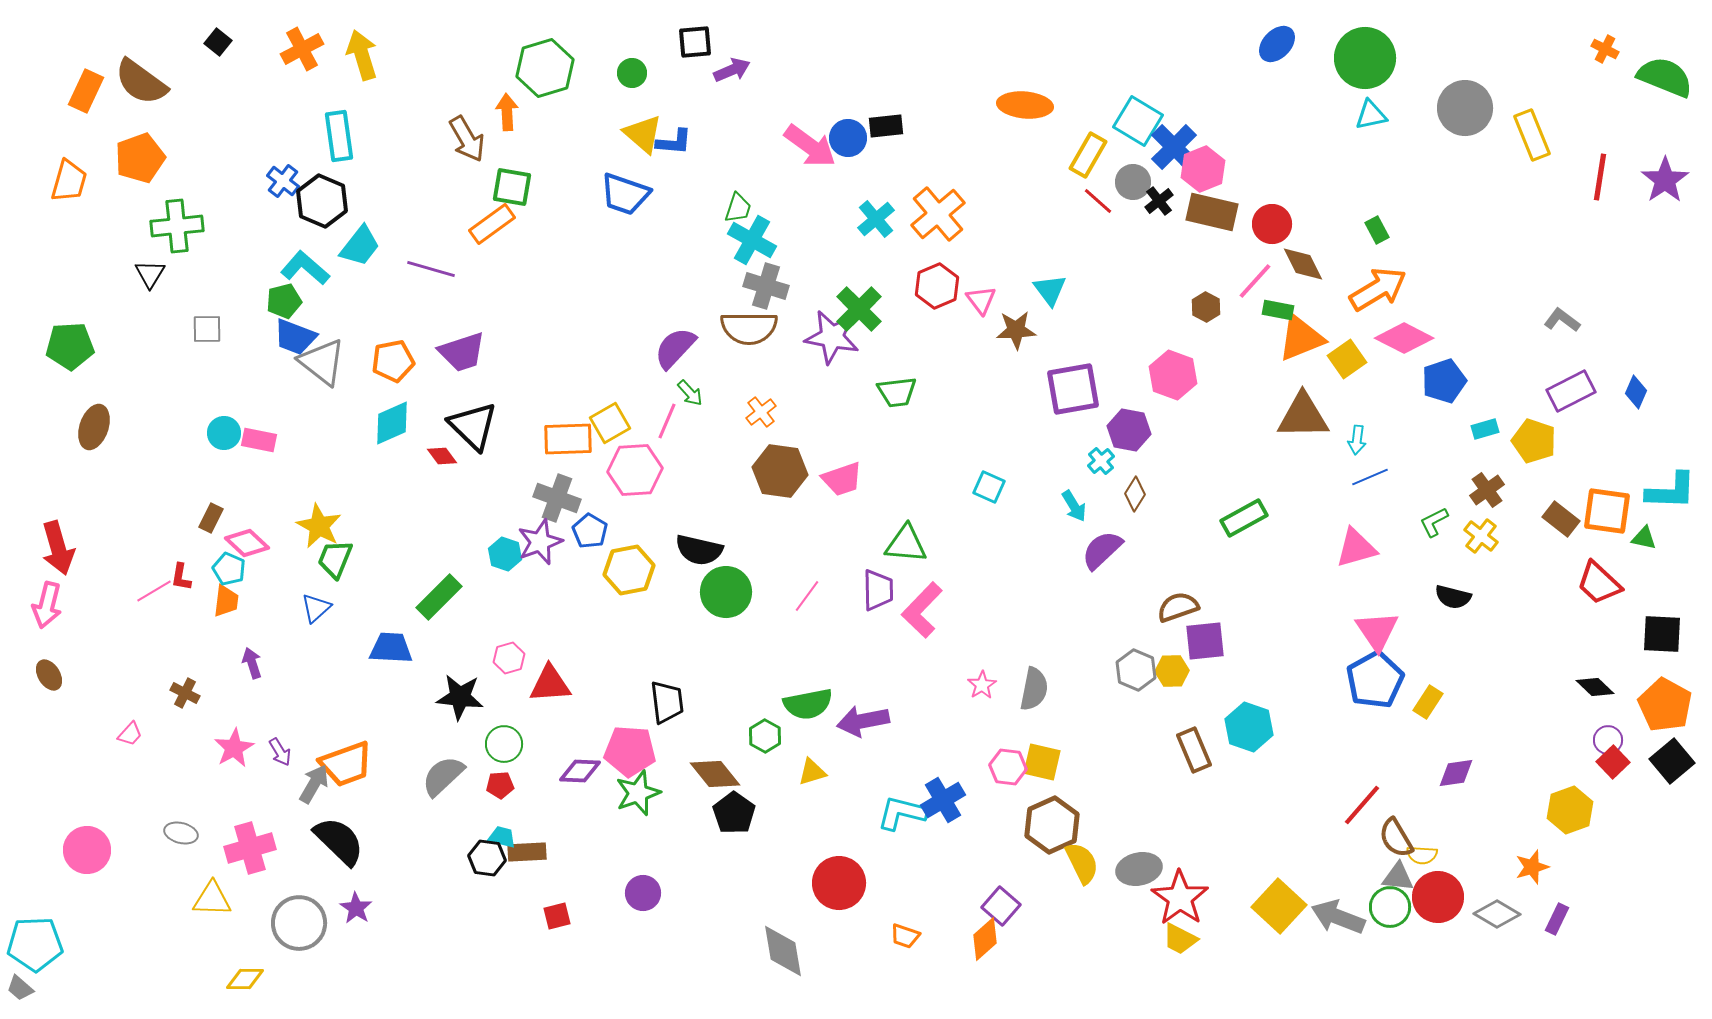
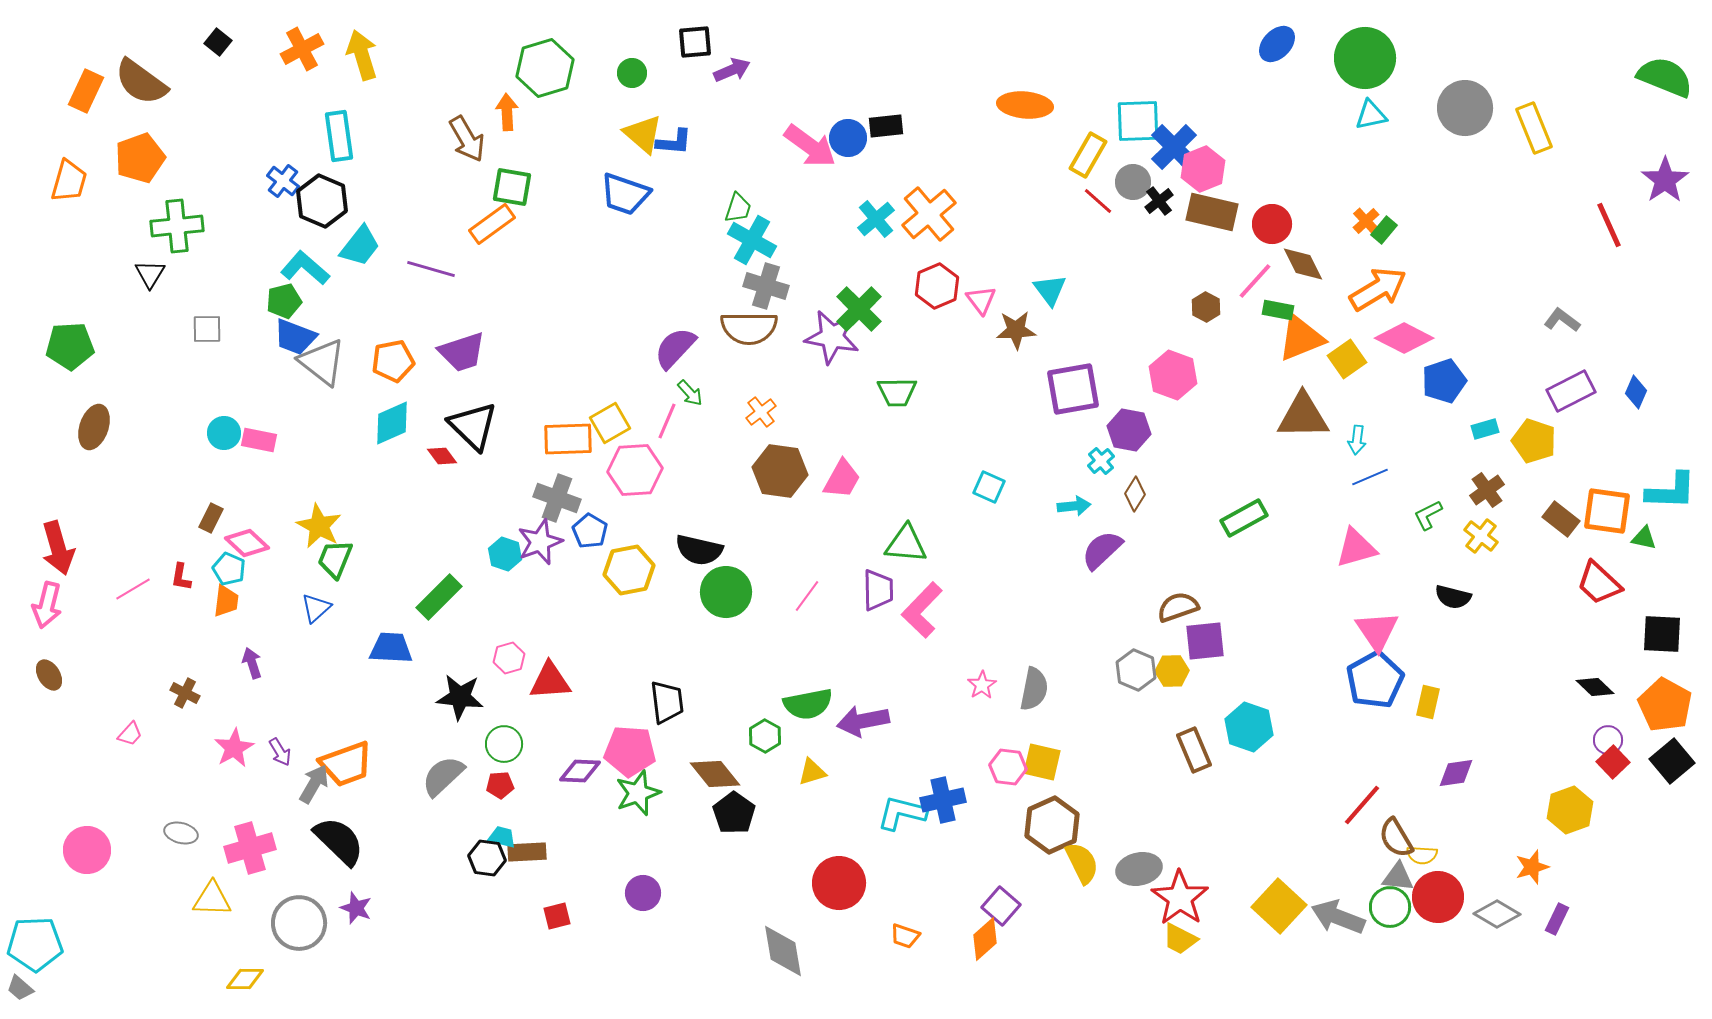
orange cross at (1605, 49): moved 239 px left, 172 px down; rotated 20 degrees clockwise
cyan square at (1138, 121): rotated 33 degrees counterclockwise
yellow rectangle at (1532, 135): moved 2 px right, 7 px up
red line at (1600, 177): moved 9 px right, 48 px down; rotated 33 degrees counterclockwise
orange cross at (938, 214): moved 9 px left
green rectangle at (1377, 230): moved 7 px right; rotated 68 degrees clockwise
green trapezoid at (897, 392): rotated 6 degrees clockwise
pink trapezoid at (842, 479): rotated 42 degrees counterclockwise
cyan arrow at (1074, 506): rotated 64 degrees counterclockwise
green L-shape at (1434, 522): moved 6 px left, 7 px up
pink line at (154, 591): moved 21 px left, 2 px up
red triangle at (550, 684): moved 3 px up
yellow rectangle at (1428, 702): rotated 20 degrees counterclockwise
blue cross at (943, 800): rotated 18 degrees clockwise
purple star at (356, 908): rotated 12 degrees counterclockwise
